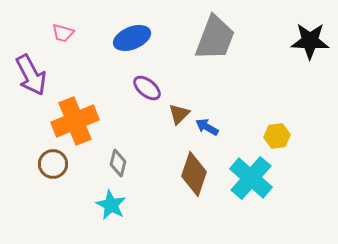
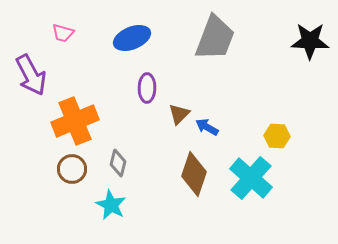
purple ellipse: rotated 52 degrees clockwise
yellow hexagon: rotated 10 degrees clockwise
brown circle: moved 19 px right, 5 px down
